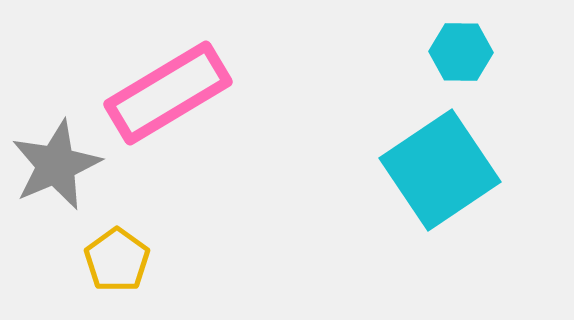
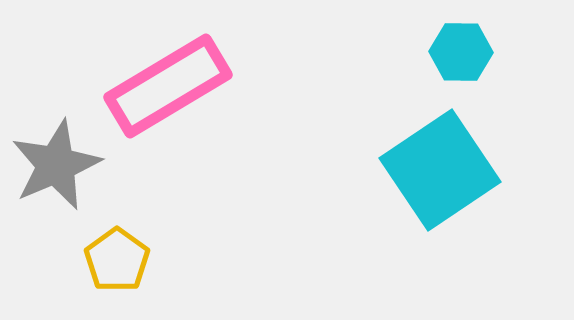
pink rectangle: moved 7 px up
